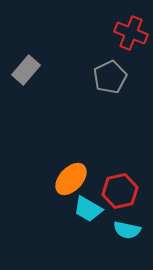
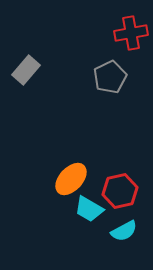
red cross: rotated 32 degrees counterclockwise
cyan trapezoid: moved 1 px right
cyan semicircle: moved 3 px left, 1 px down; rotated 40 degrees counterclockwise
